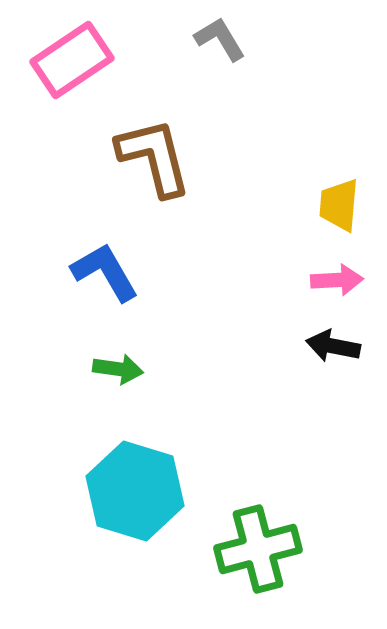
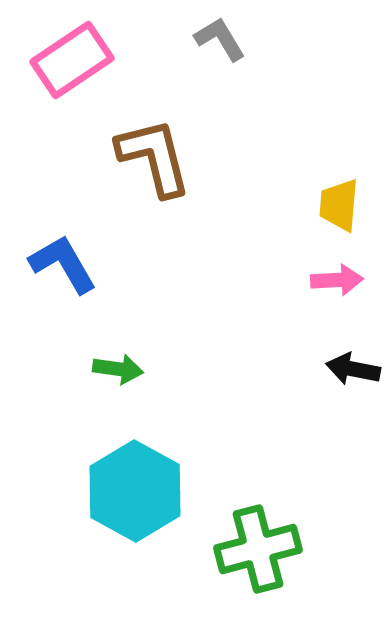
blue L-shape: moved 42 px left, 8 px up
black arrow: moved 20 px right, 23 px down
cyan hexagon: rotated 12 degrees clockwise
